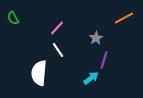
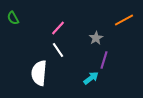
orange line: moved 2 px down
pink line: moved 1 px right
